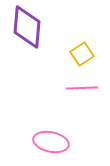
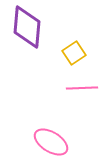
yellow square: moved 8 px left, 1 px up
pink ellipse: rotated 20 degrees clockwise
